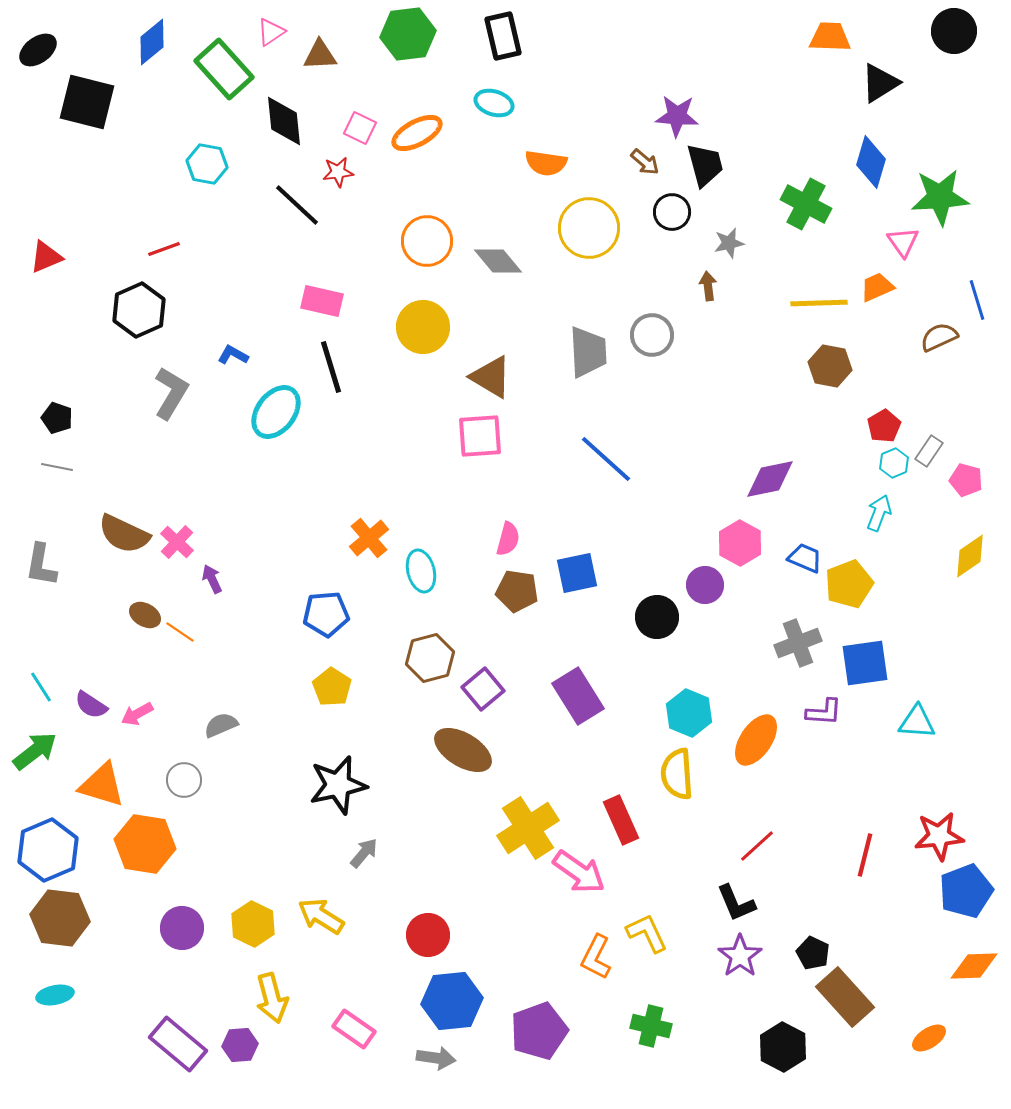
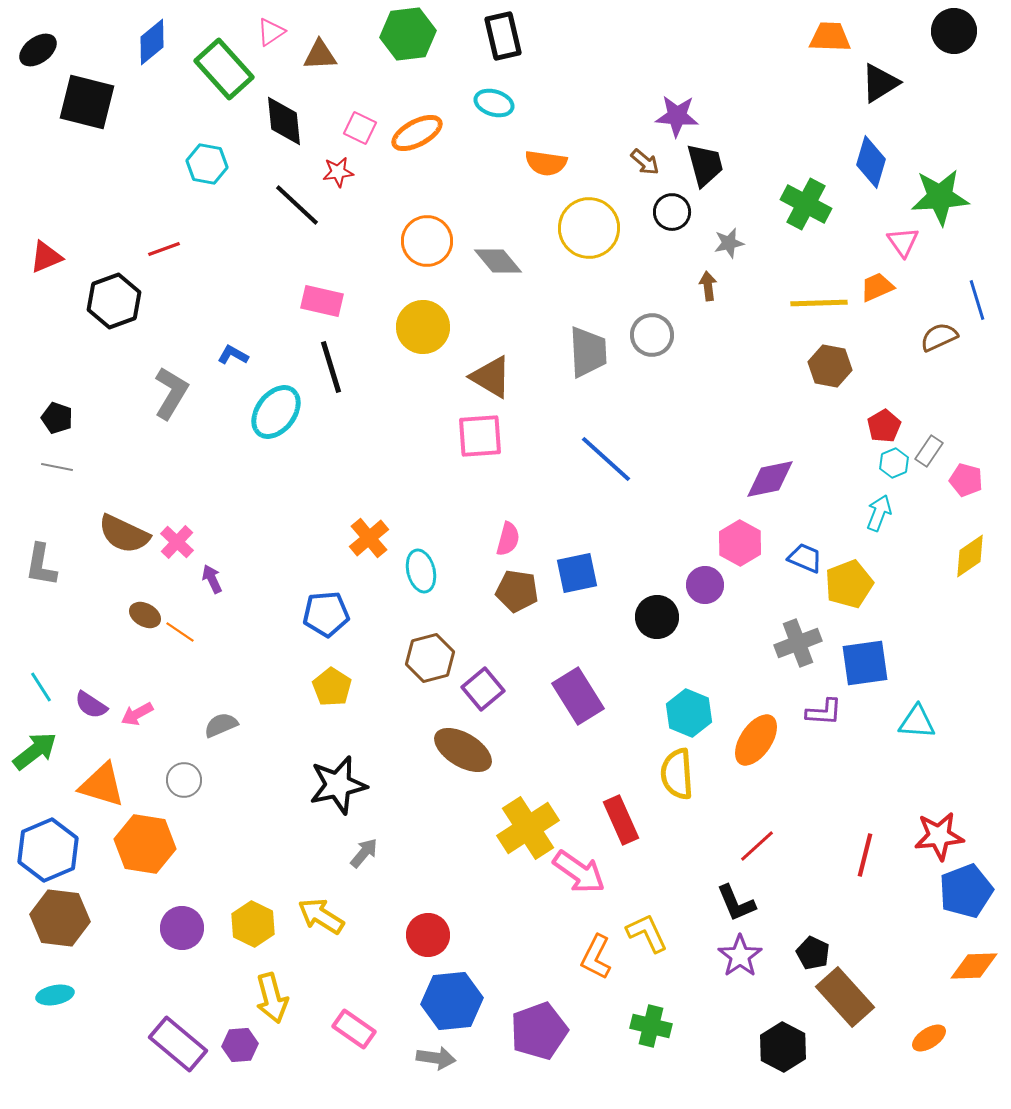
black hexagon at (139, 310): moved 25 px left, 9 px up; rotated 4 degrees clockwise
